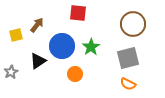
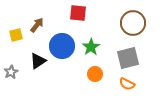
brown circle: moved 1 px up
orange circle: moved 20 px right
orange semicircle: moved 1 px left
